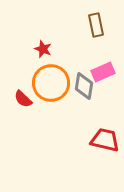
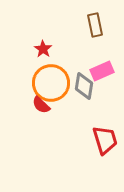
brown rectangle: moved 1 px left
red star: rotated 12 degrees clockwise
pink rectangle: moved 1 px left, 1 px up
red semicircle: moved 18 px right, 6 px down
red trapezoid: rotated 60 degrees clockwise
